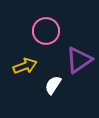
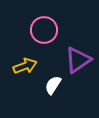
pink circle: moved 2 px left, 1 px up
purple triangle: moved 1 px left
